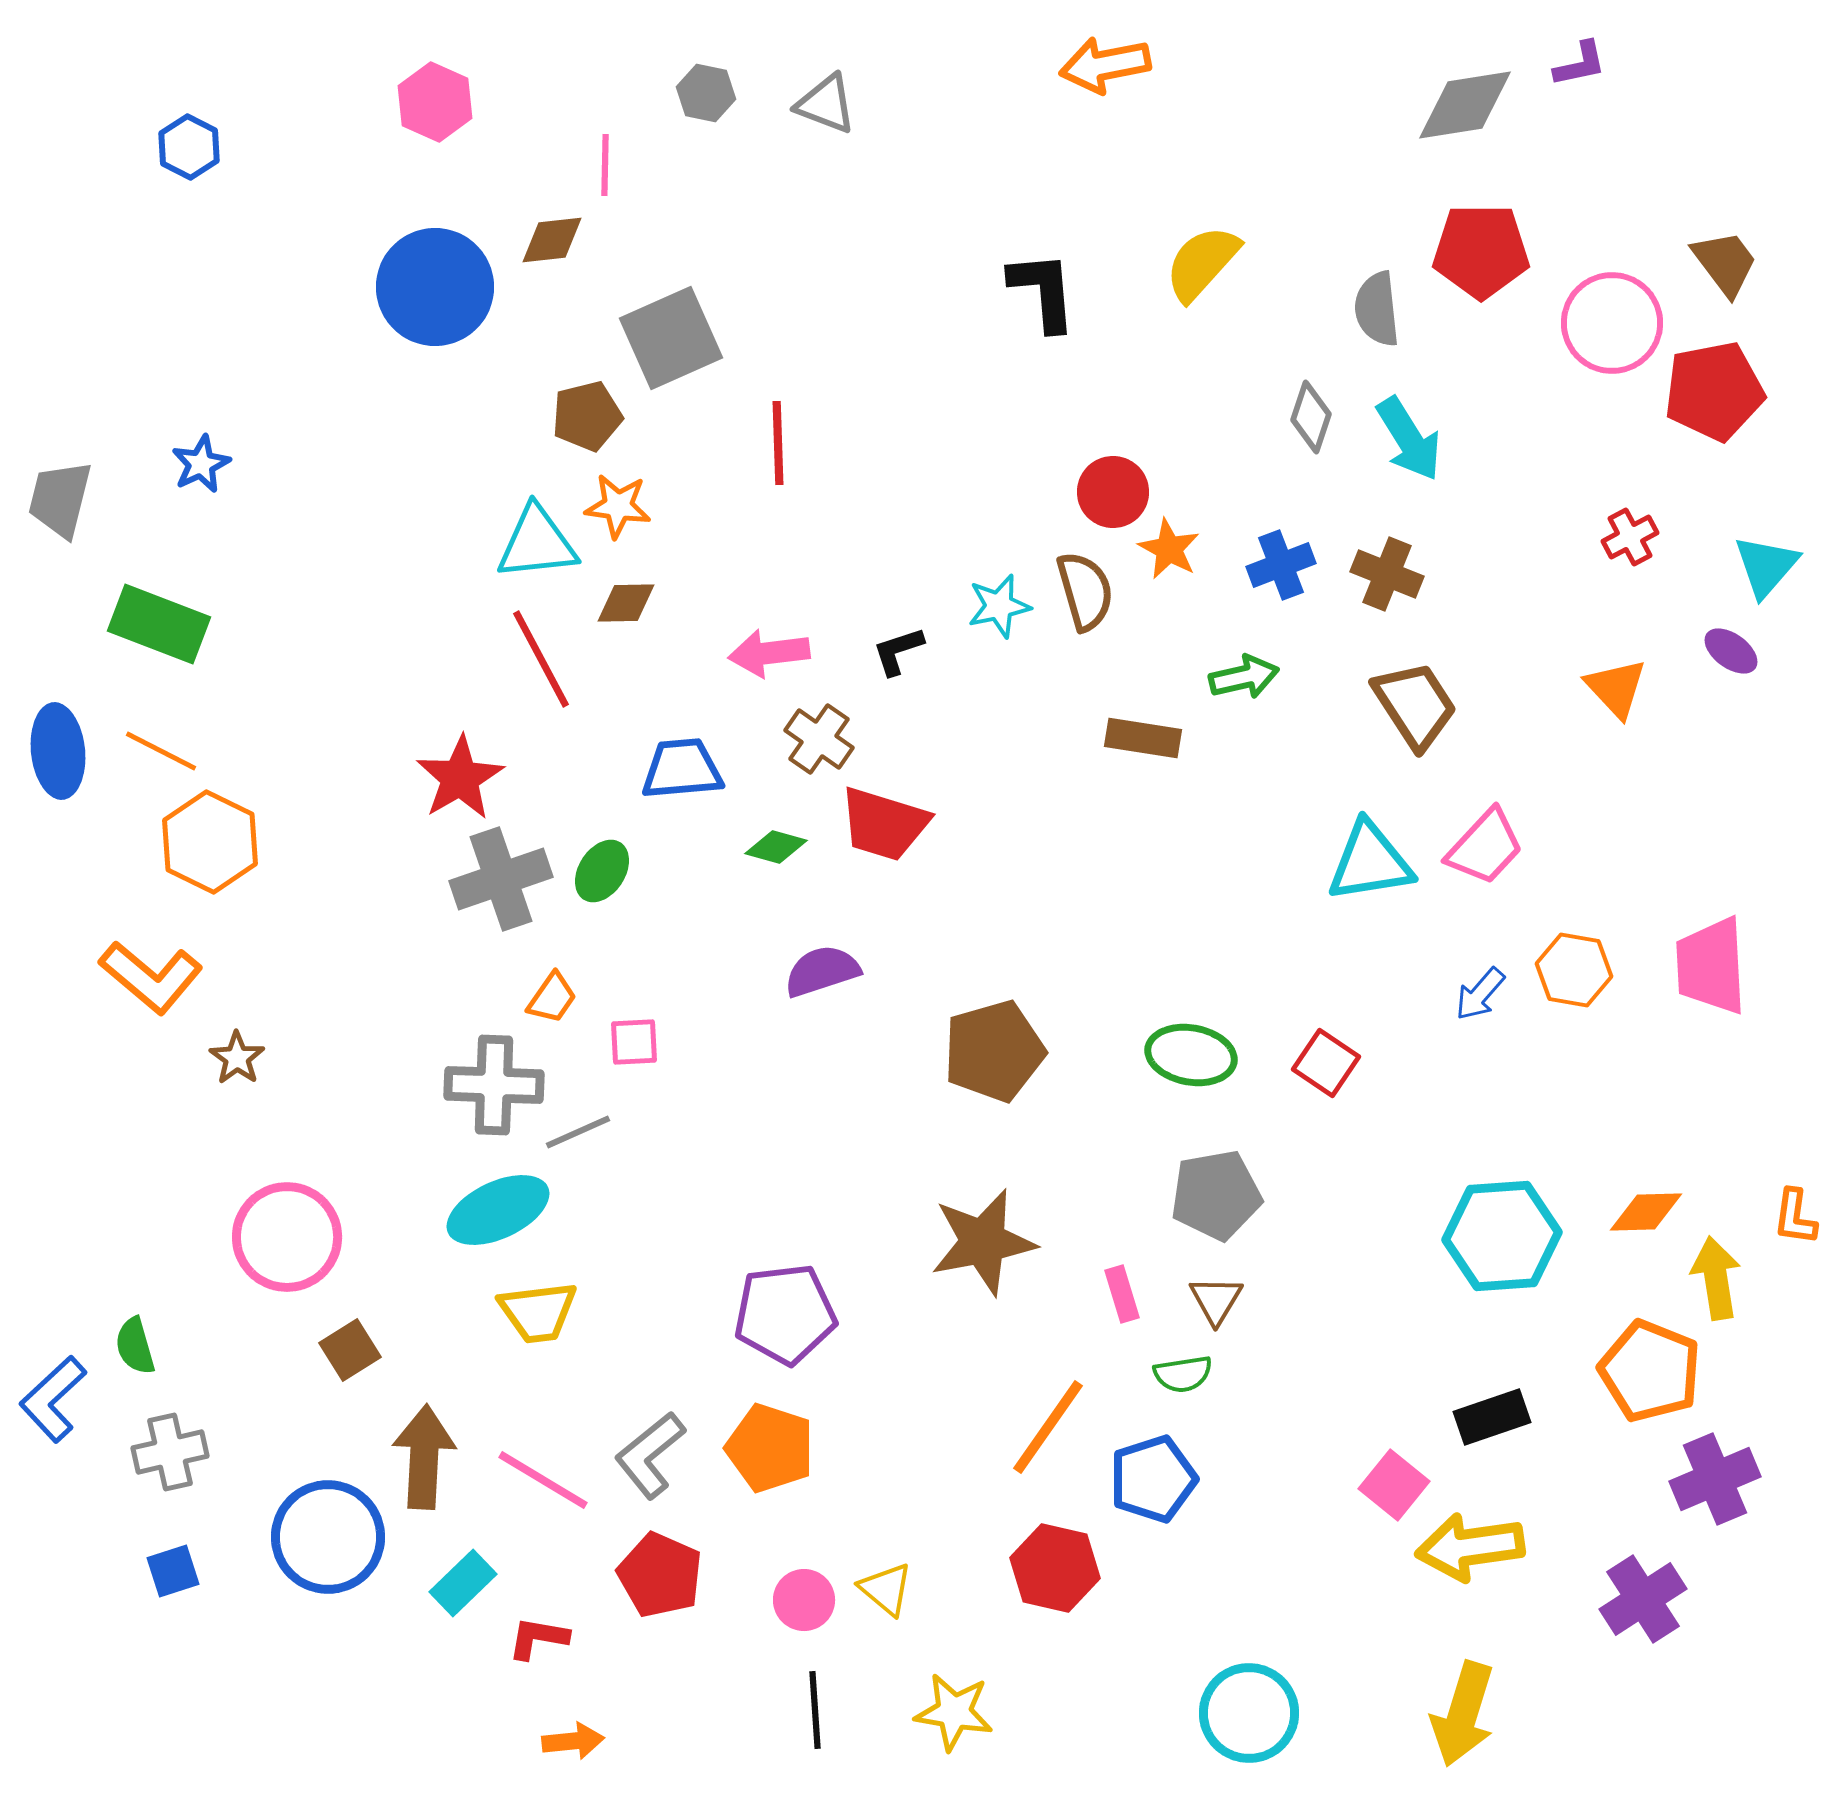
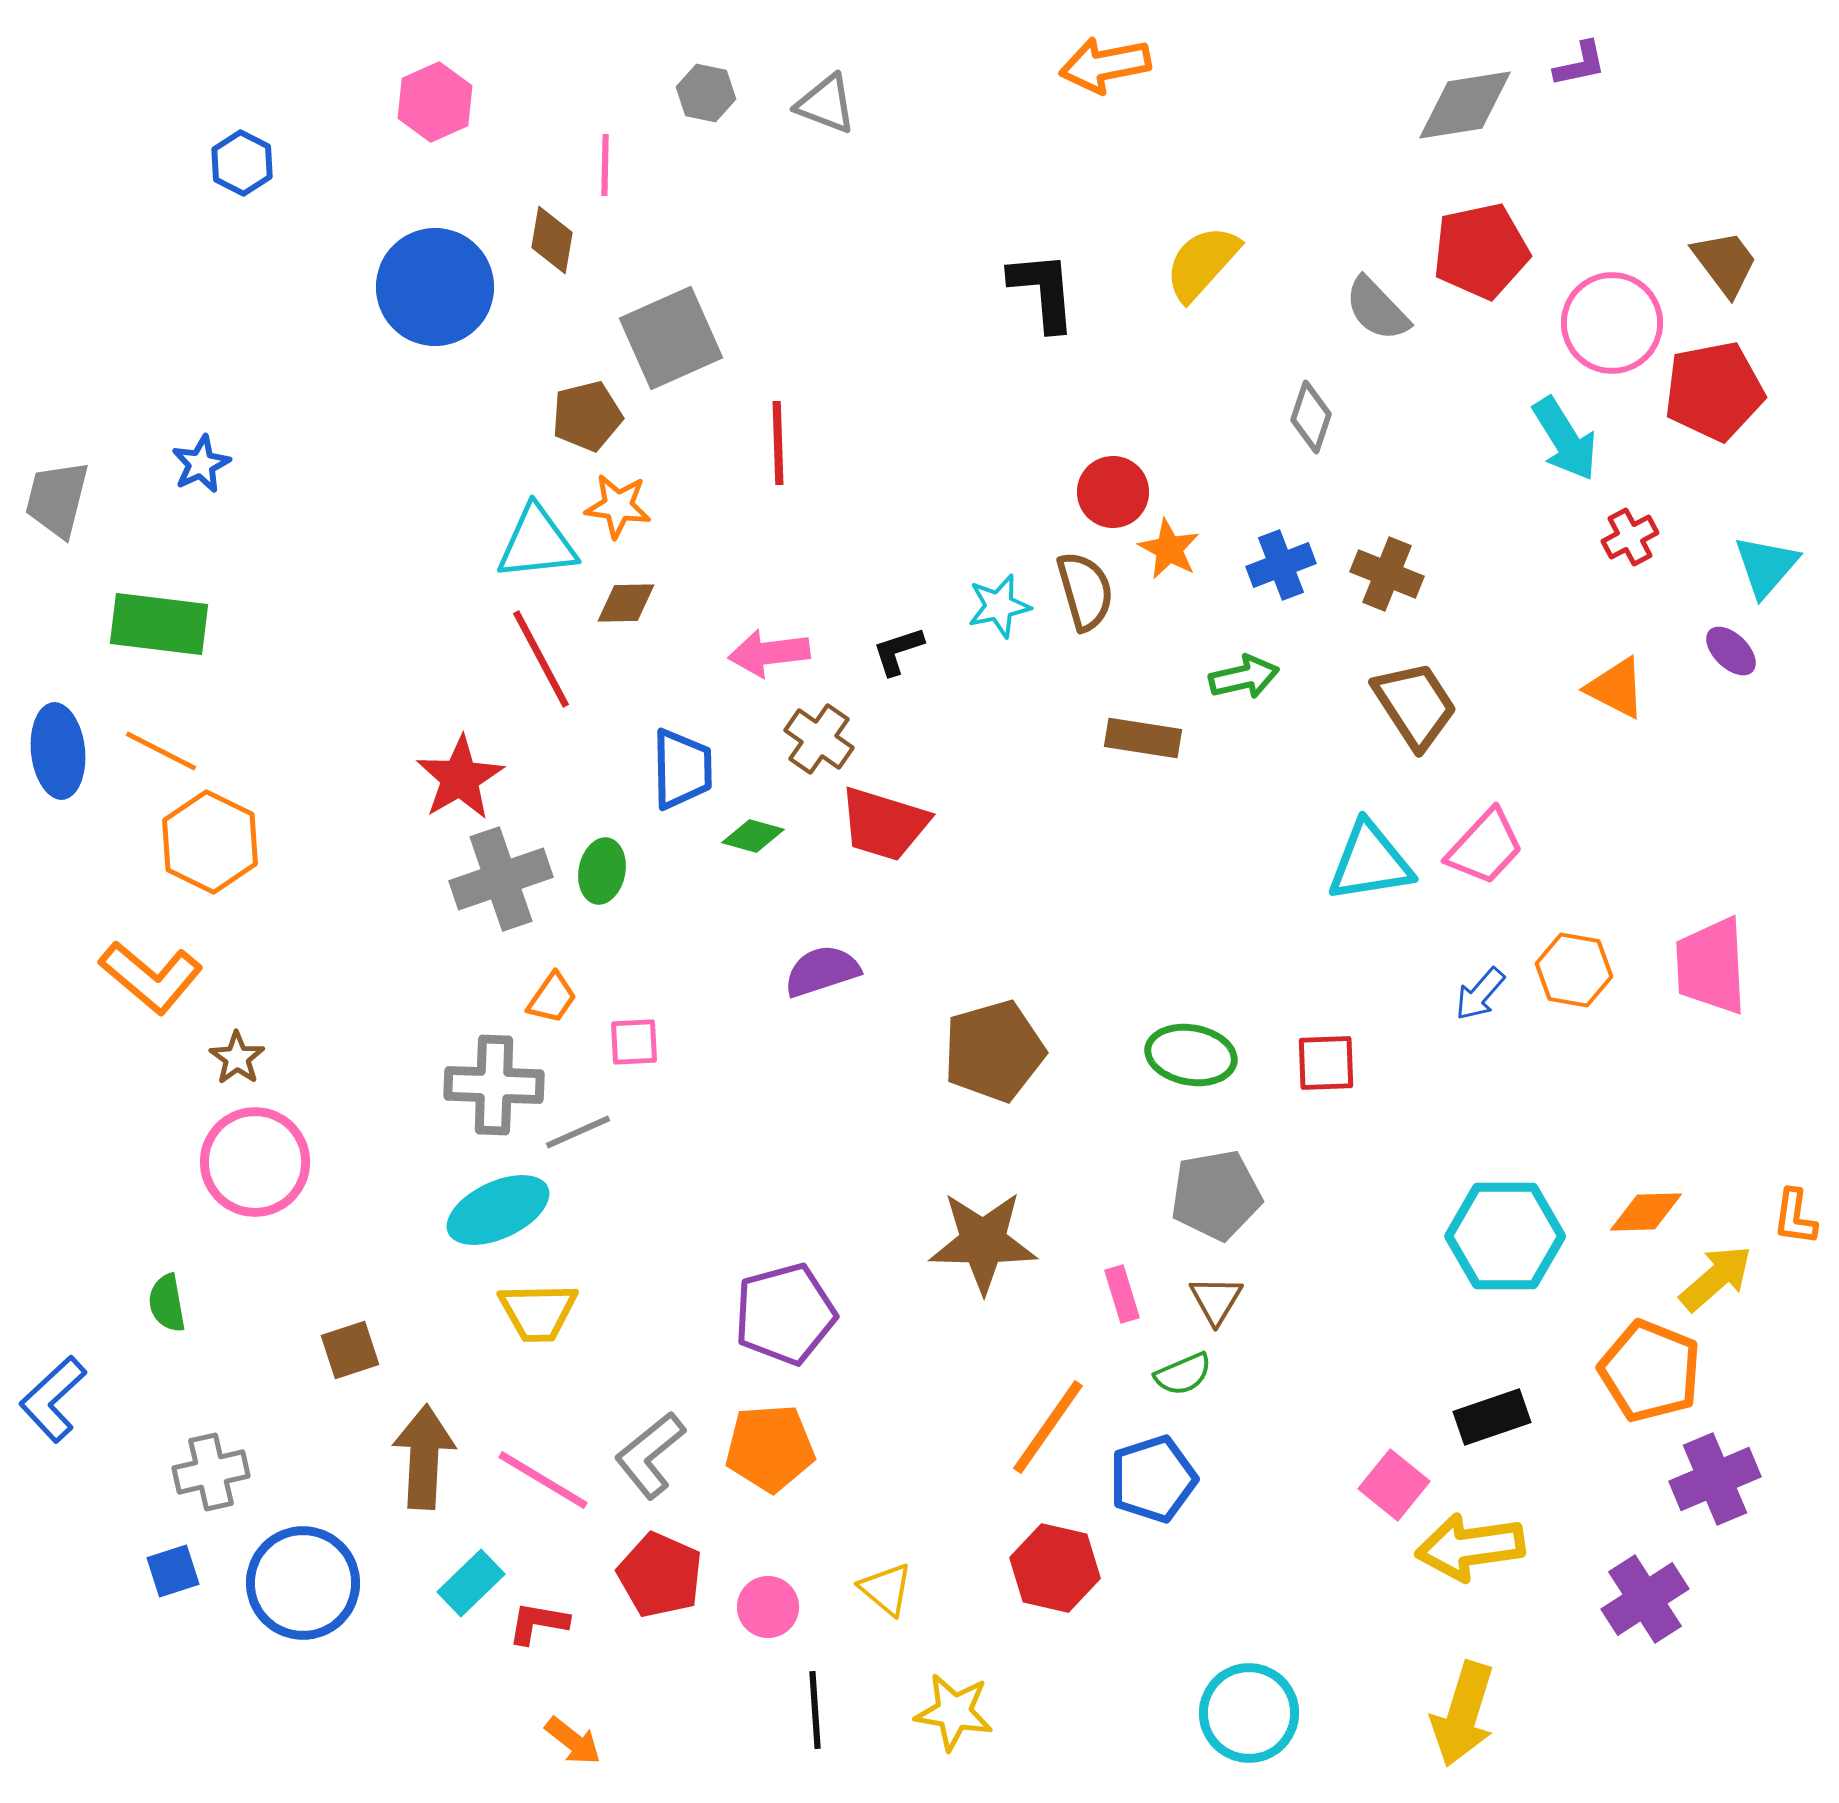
pink hexagon at (435, 102): rotated 12 degrees clockwise
blue hexagon at (189, 147): moved 53 px right, 16 px down
brown diamond at (552, 240): rotated 74 degrees counterclockwise
red pentagon at (1481, 251): rotated 12 degrees counterclockwise
gray semicircle at (1377, 309): rotated 38 degrees counterclockwise
cyan arrow at (1409, 439): moved 156 px right
gray trapezoid at (60, 499): moved 3 px left
green rectangle at (159, 624): rotated 14 degrees counterclockwise
purple ellipse at (1731, 651): rotated 8 degrees clockwise
orange triangle at (1616, 688): rotated 20 degrees counterclockwise
blue trapezoid at (682, 769): rotated 94 degrees clockwise
green diamond at (776, 847): moved 23 px left, 11 px up
green ellipse at (602, 871): rotated 22 degrees counterclockwise
red square at (1326, 1063): rotated 36 degrees counterclockwise
cyan hexagon at (1502, 1236): moved 3 px right; rotated 4 degrees clockwise
pink circle at (287, 1237): moved 32 px left, 75 px up
brown star at (983, 1242): rotated 12 degrees clockwise
yellow arrow at (1716, 1278): rotated 58 degrees clockwise
yellow trapezoid at (538, 1312): rotated 6 degrees clockwise
purple pentagon at (785, 1314): rotated 8 degrees counterclockwise
green semicircle at (135, 1346): moved 32 px right, 43 px up; rotated 6 degrees clockwise
brown square at (350, 1350): rotated 14 degrees clockwise
green semicircle at (1183, 1374): rotated 14 degrees counterclockwise
orange pentagon at (770, 1448): rotated 22 degrees counterclockwise
gray cross at (170, 1452): moved 41 px right, 20 px down
blue circle at (328, 1537): moved 25 px left, 46 px down
cyan rectangle at (463, 1583): moved 8 px right
purple cross at (1643, 1599): moved 2 px right
pink circle at (804, 1600): moved 36 px left, 7 px down
red L-shape at (538, 1638): moved 15 px up
orange arrow at (573, 1741): rotated 44 degrees clockwise
